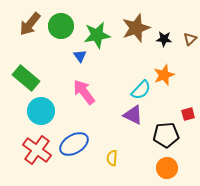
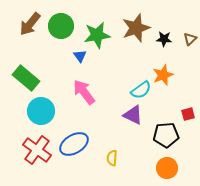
orange star: moved 1 px left
cyan semicircle: rotated 10 degrees clockwise
